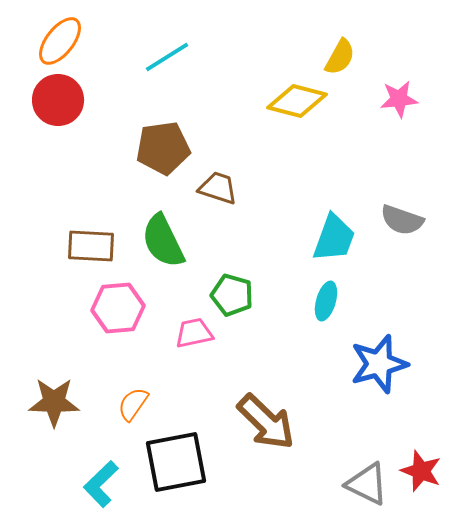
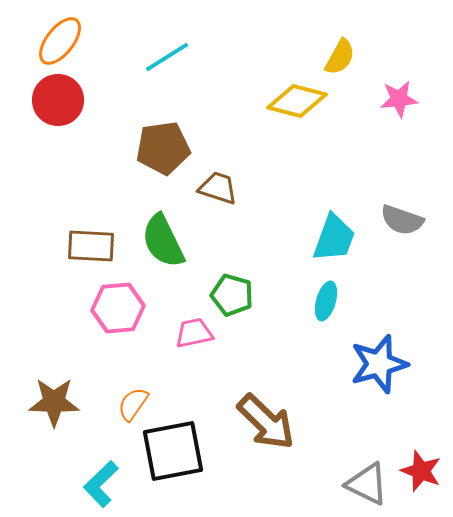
black square: moved 3 px left, 11 px up
